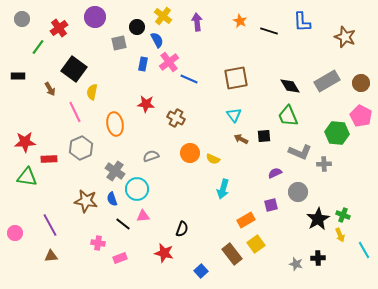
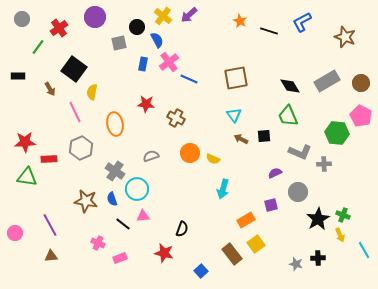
purple arrow at (197, 22): moved 8 px left, 7 px up; rotated 126 degrees counterclockwise
blue L-shape at (302, 22): rotated 65 degrees clockwise
pink cross at (98, 243): rotated 16 degrees clockwise
